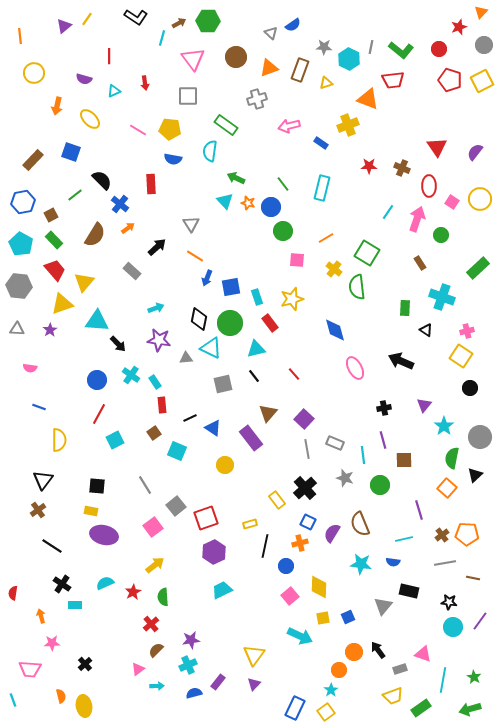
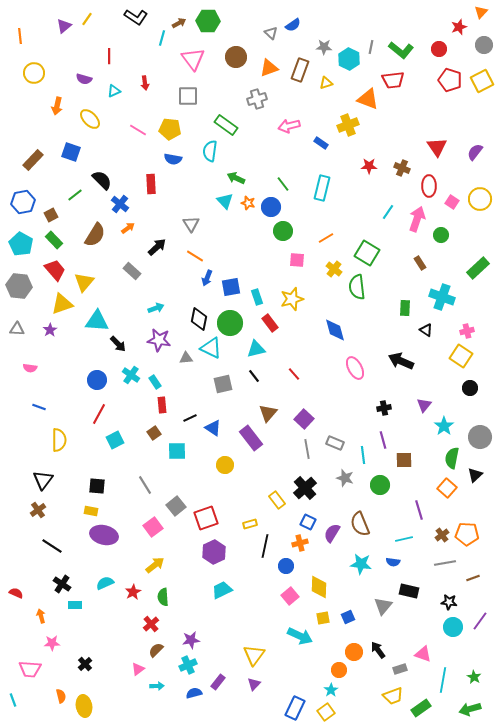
cyan square at (177, 451): rotated 24 degrees counterclockwise
brown line at (473, 578): rotated 32 degrees counterclockwise
red semicircle at (13, 593): moved 3 px right; rotated 104 degrees clockwise
